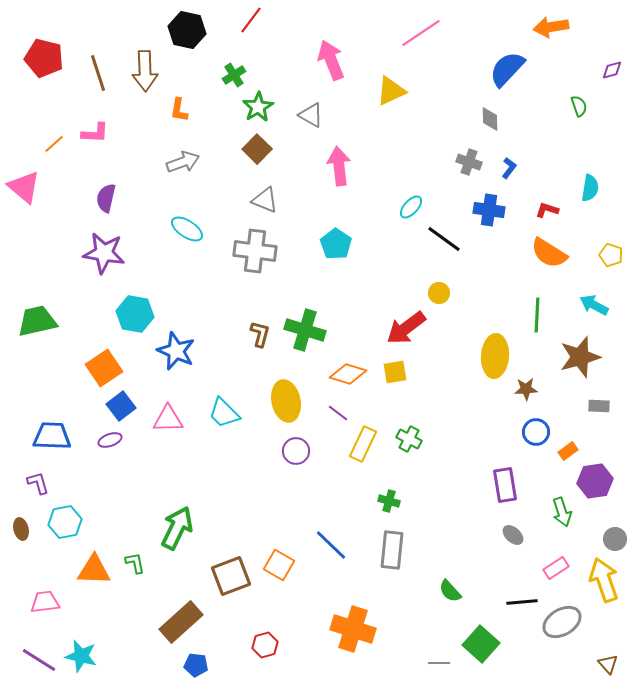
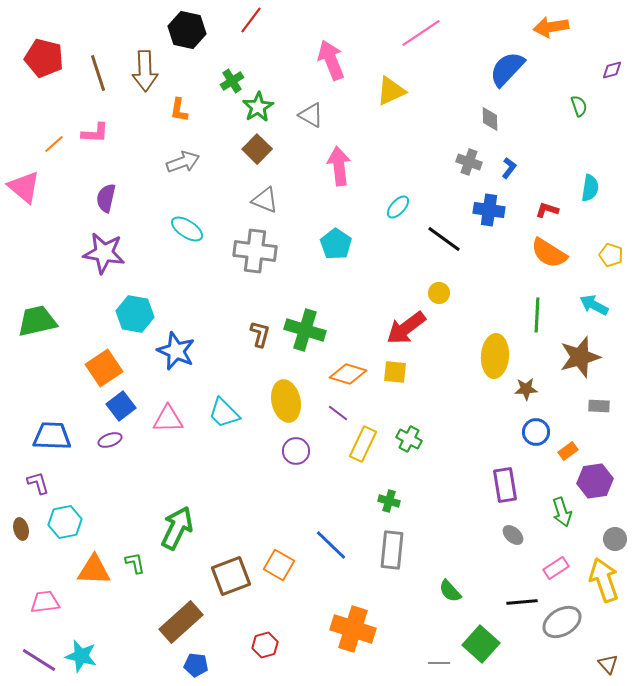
green cross at (234, 75): moved 2 px left, 6 px down
cyan ellipse at (411, 207): moved 13 px left
yellow square at (395, 372): rotated 15 degrees clockwise
